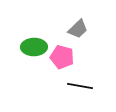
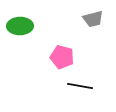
gray trapezoid: moved 15 px right, 10 px up; rotated 30 degrees clockwise
green ellipse: moved 14 px left, 21 px up
